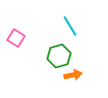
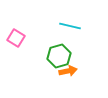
cyan line: rotated 45 degrees counterclockwise
orange arrow: moved 5 px left, 4 px up
